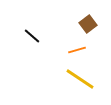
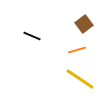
brown square: moved 4 px left
black line: rotated 18 degrees counterclockwise
